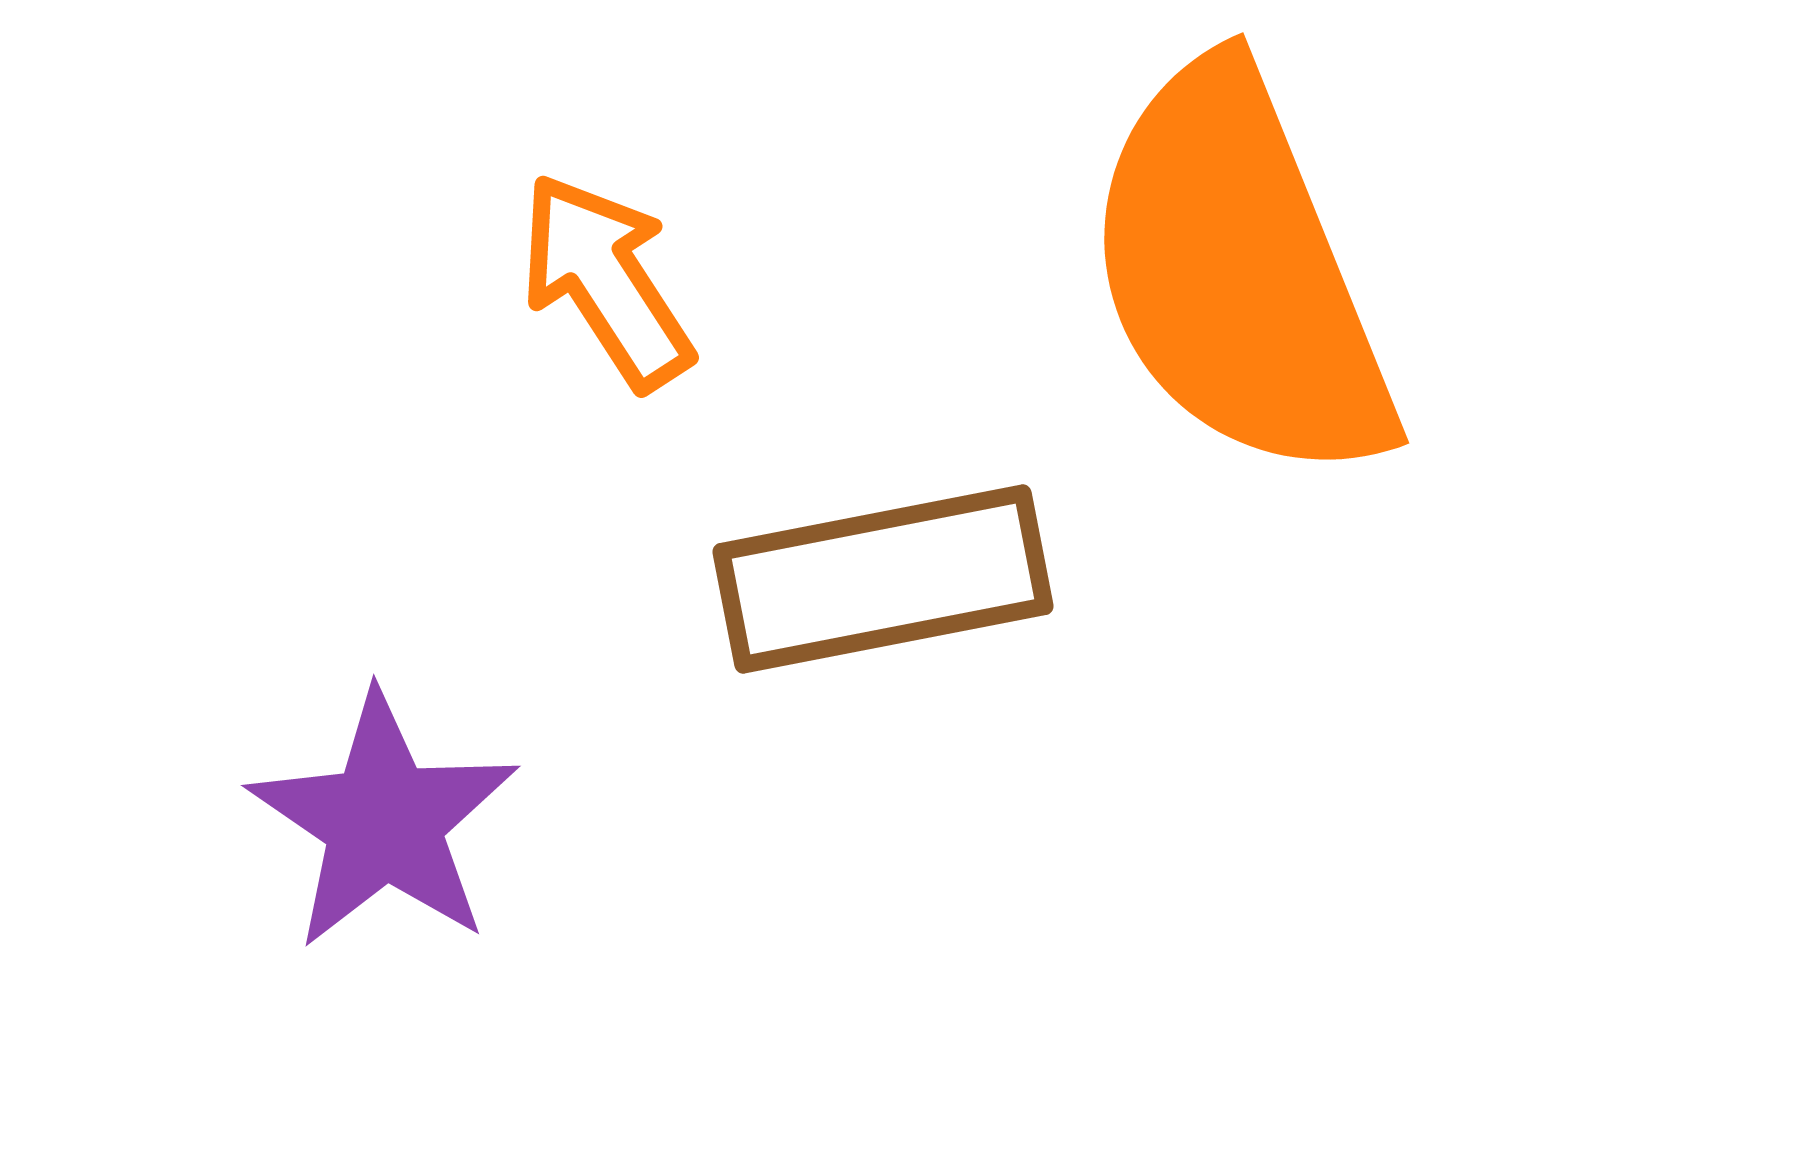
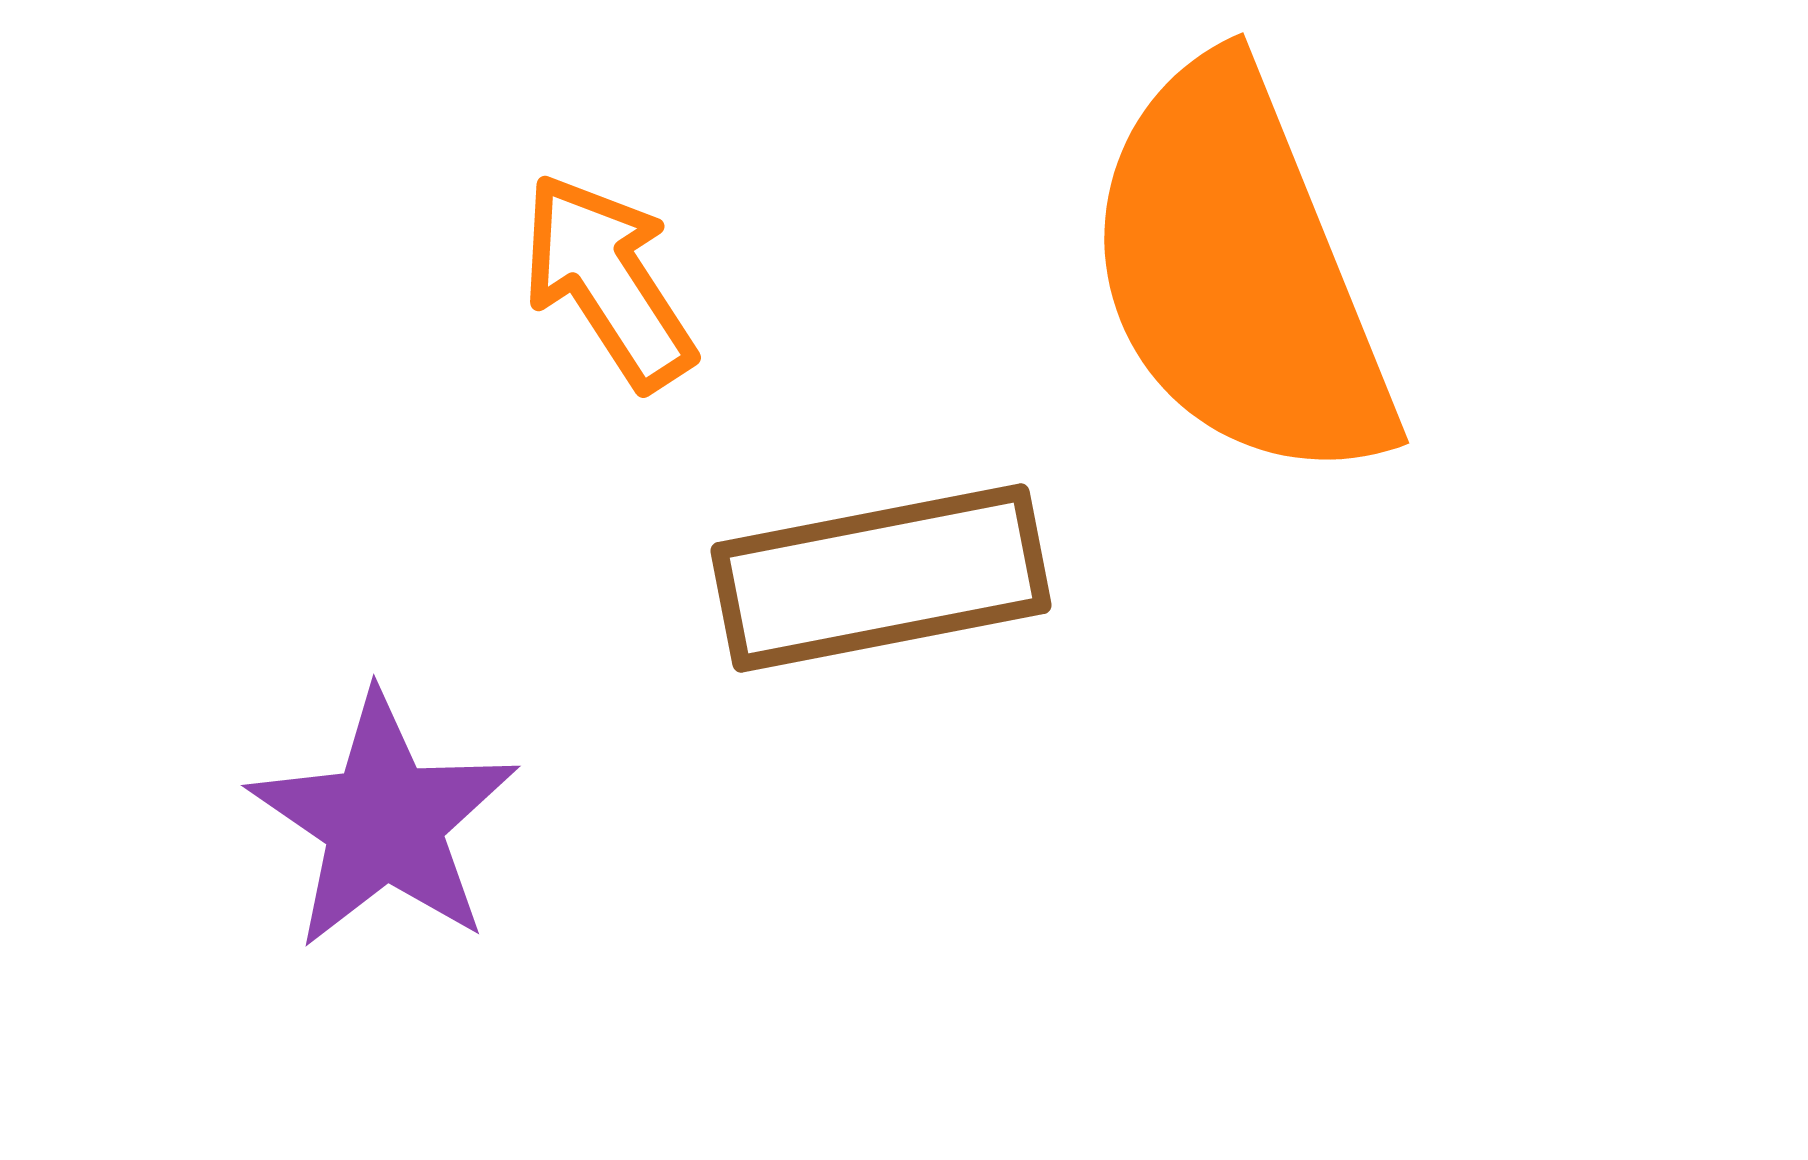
orange arrow: moved 2 px right
brown rectangle: moved 2 px left, 1 px up
